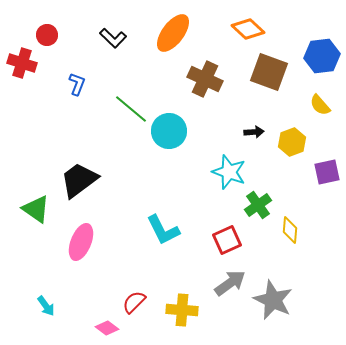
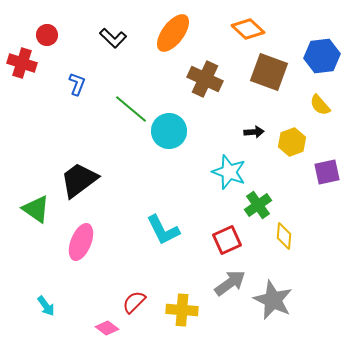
yellow diamond: moved 6 px left, 6 px down
